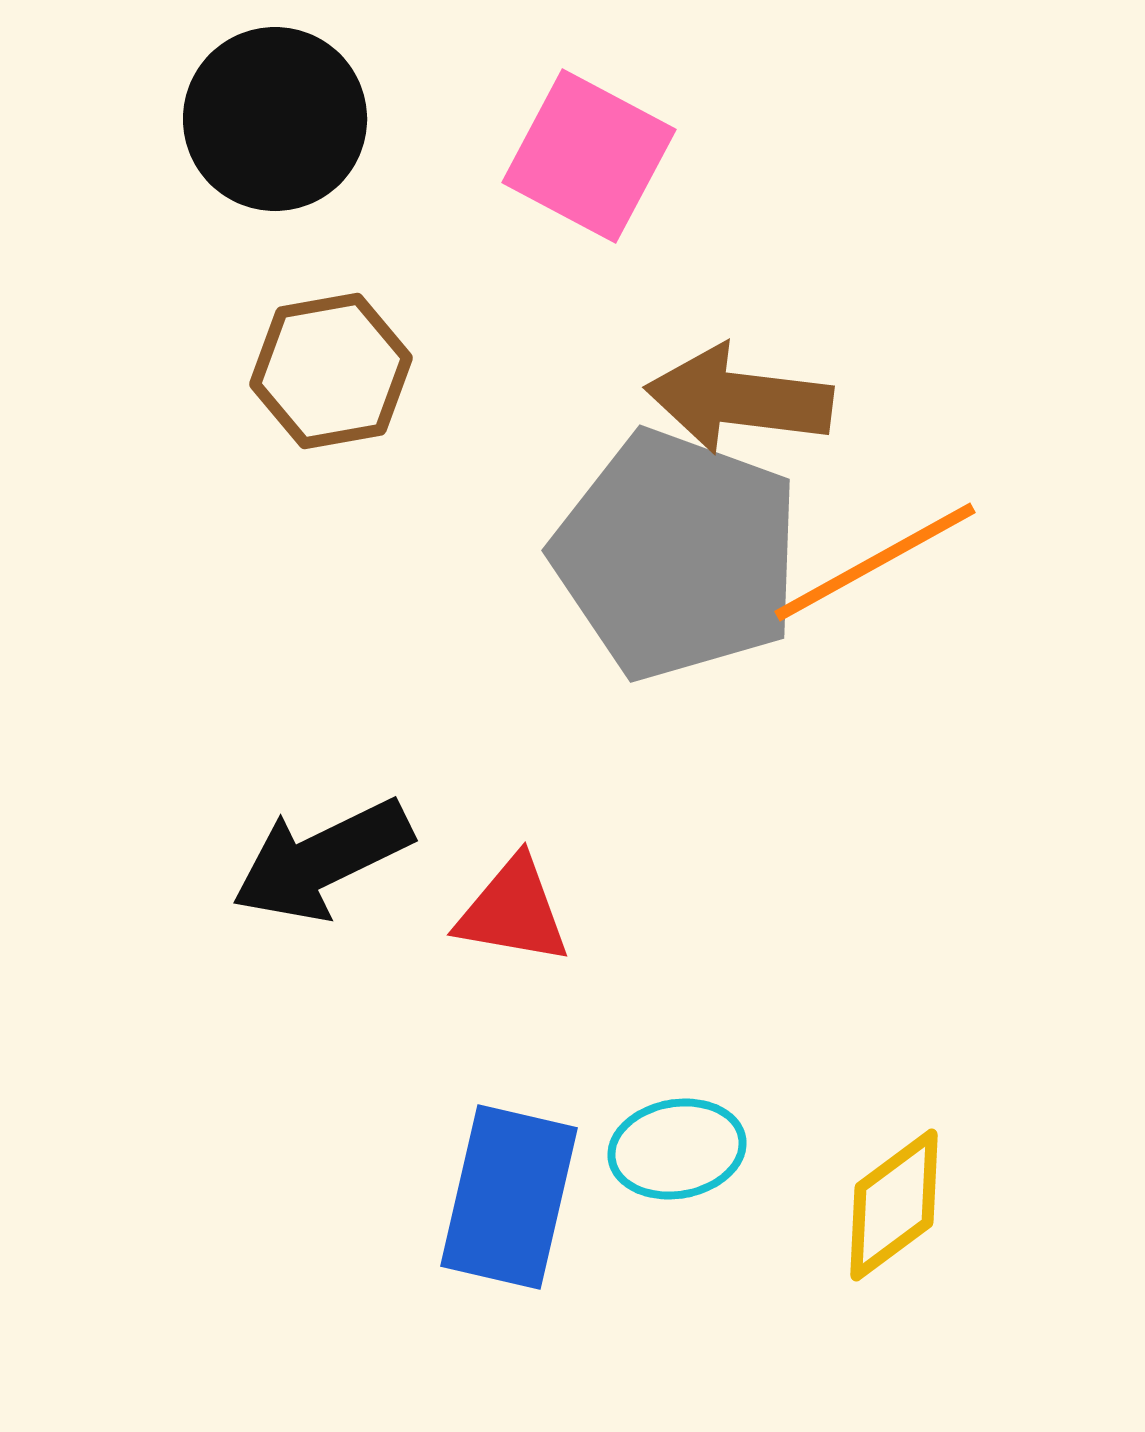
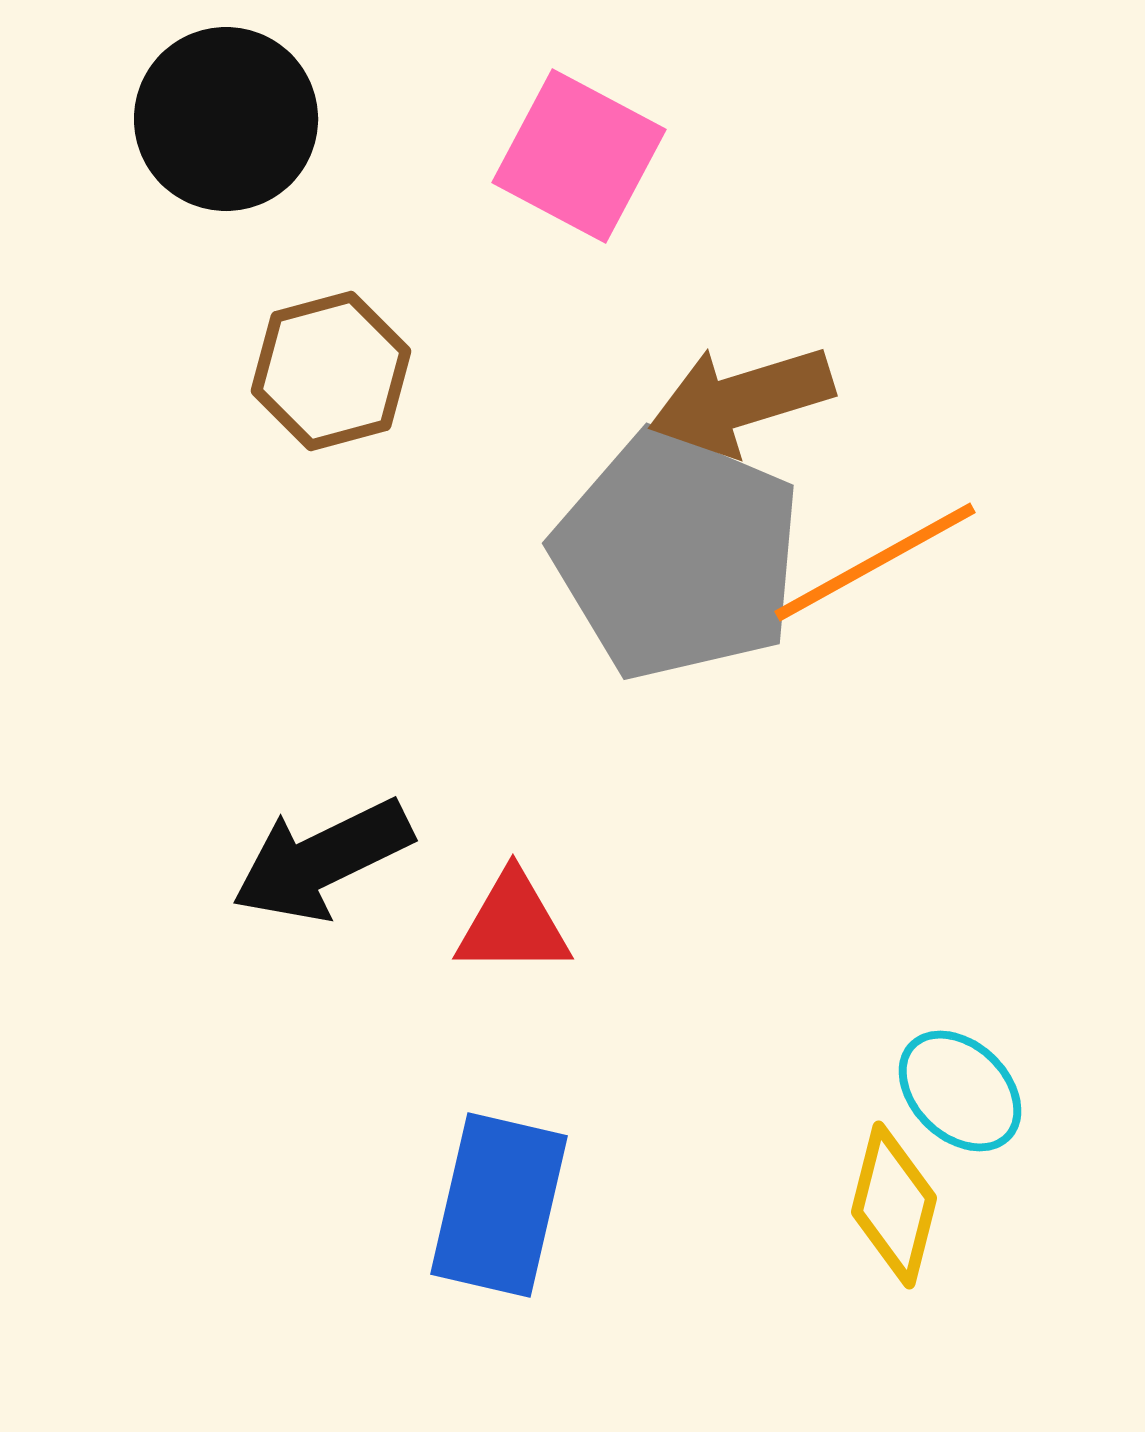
black circle: moved 49 px left
pink square: moved 10 px left
brown hexagon: rotated 5 degrees counterclockwise
brown arrow: moved 2 px right, 1 px down; rotated 24 degrees counterclockwise
gray pentagon: rotated 3 degrees clockwise
red triangle: moved 13 px down; rotated 10 degrees counterclockwise
cyan ellipse: moved 283 px right, 58 px up; rotated 54 degrees clockwise
blue rectangle: moved 10 px left, 8 px down
yellow diamond: rotated 39 degrees counterclockwise
